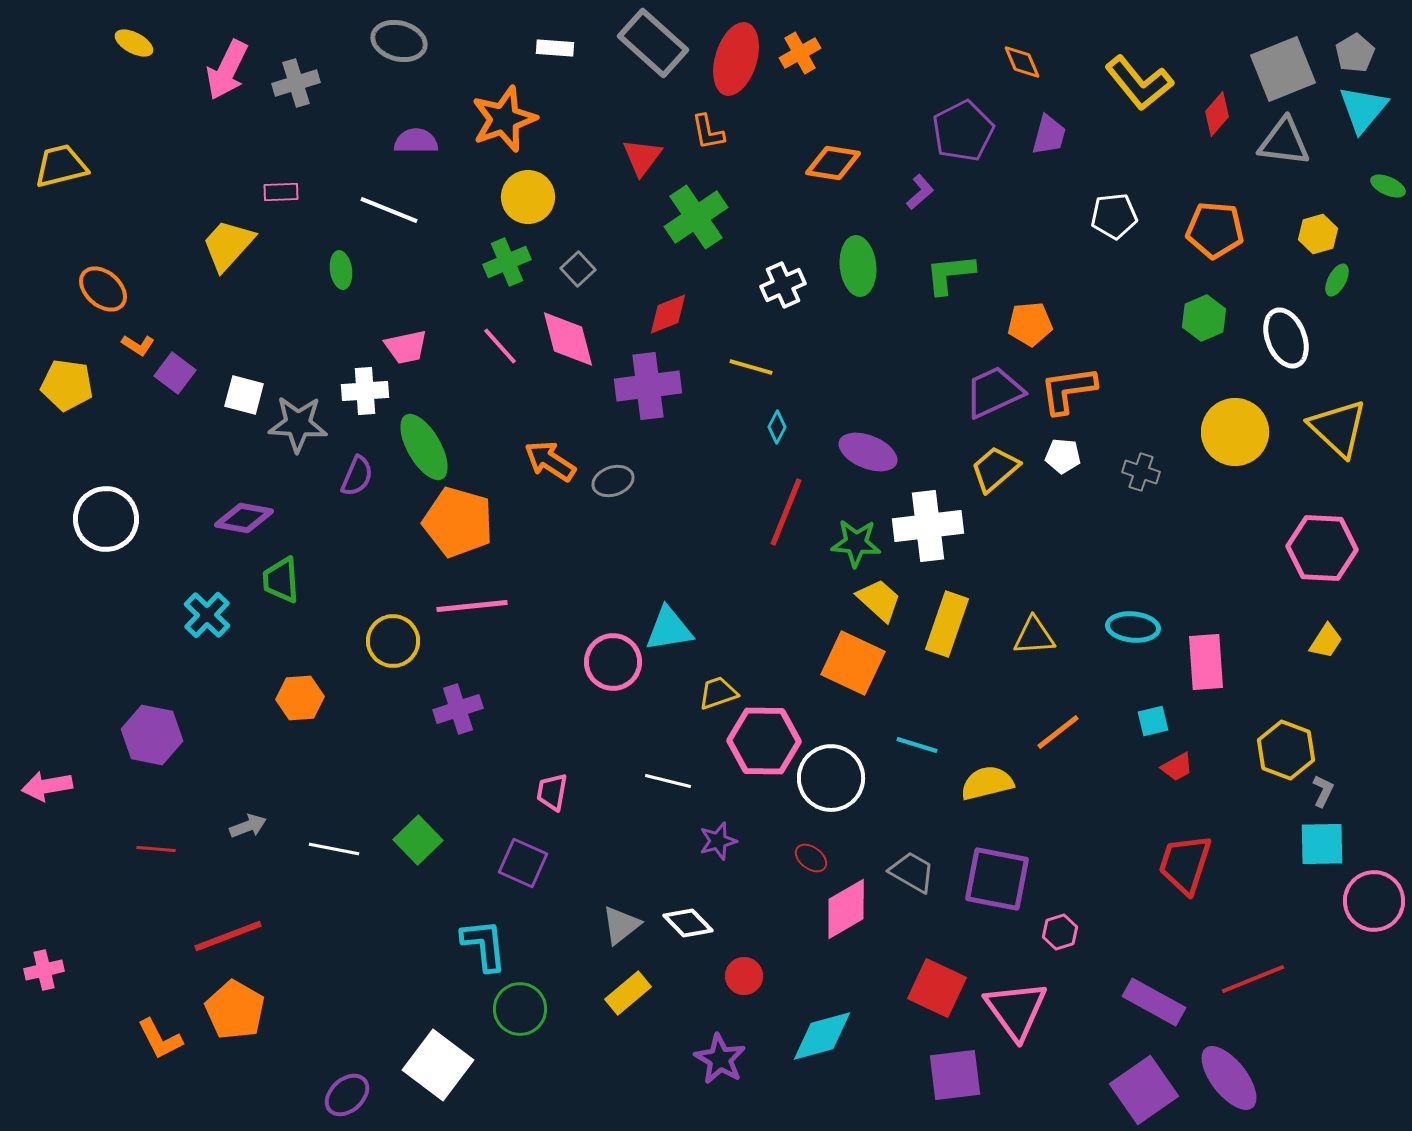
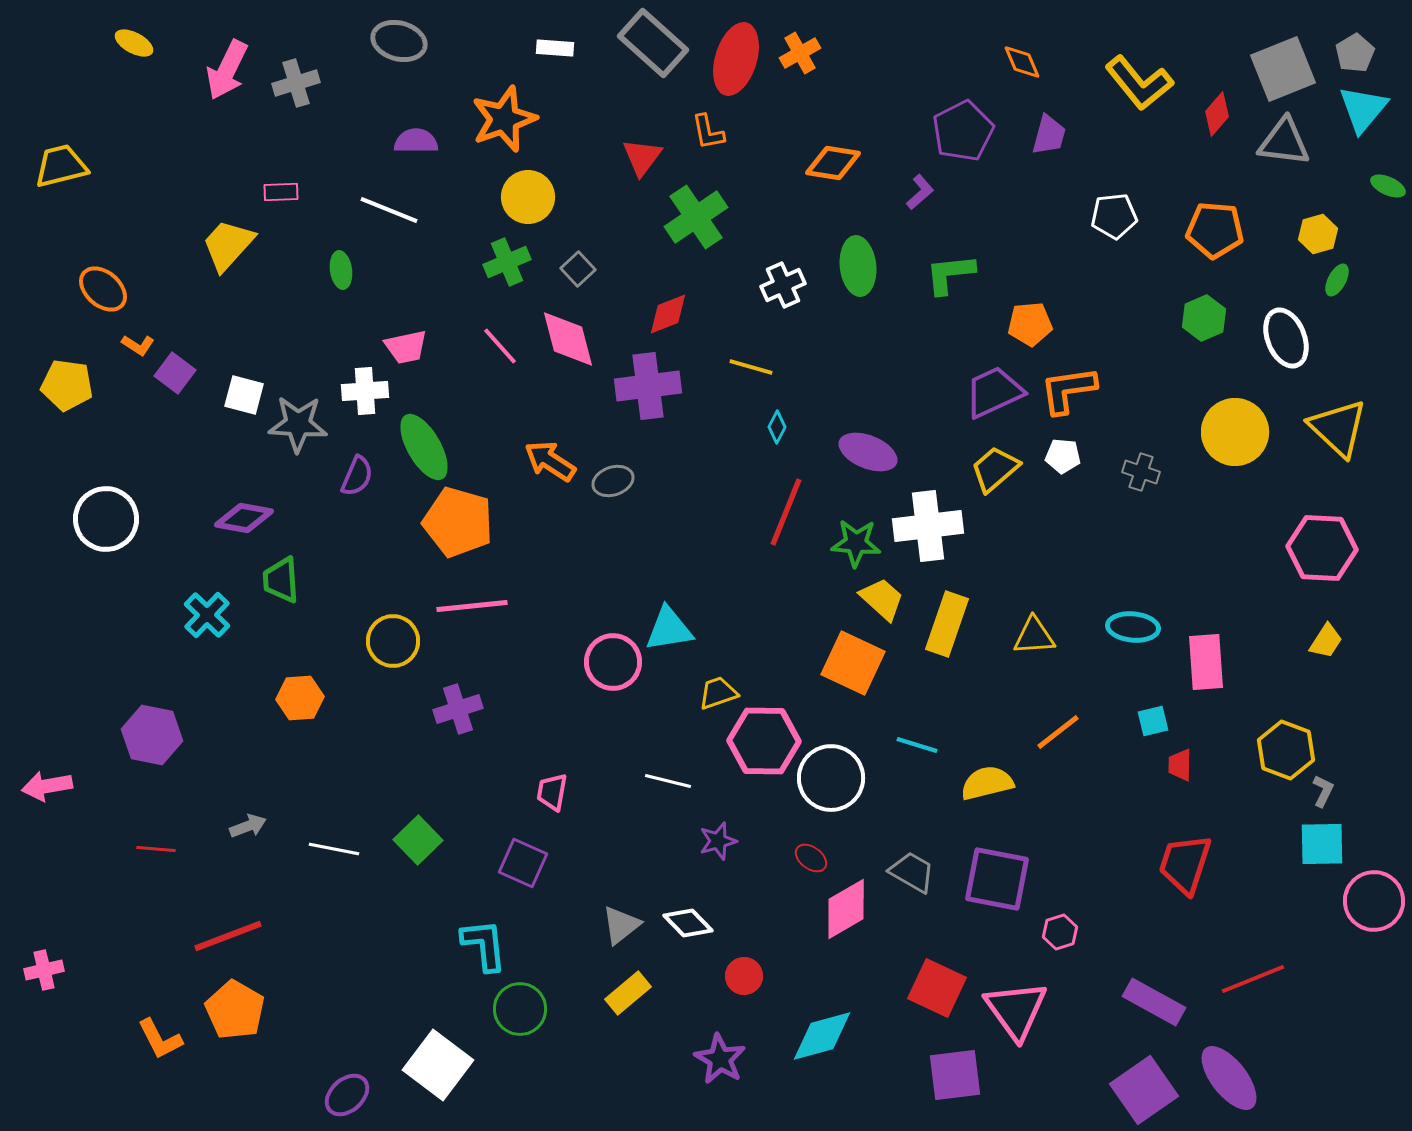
yellow trapezoid at (879, 600): moved 3 px right, 1 px up
red trapezoid at (1177, 767): moved 3 px right, 2 px up; rotated 120 degrees clockwise
